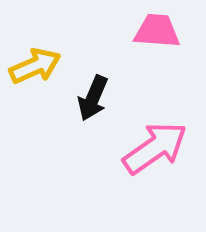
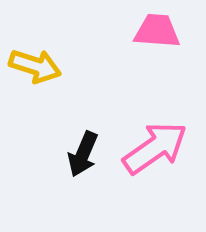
yellow arrow: rotated 42 degrees clockwise
black arrow: moved 10 px left, 56 px down
